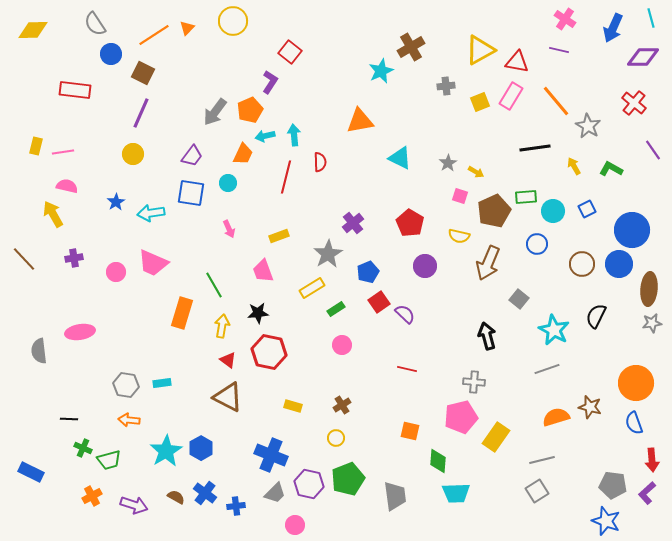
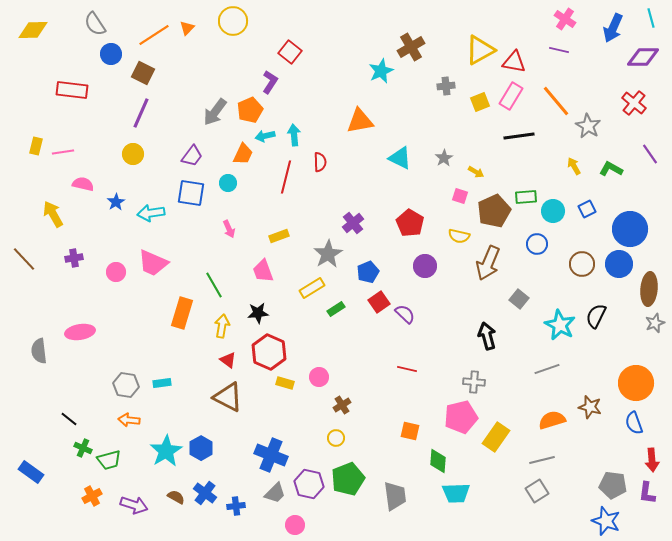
red triangle at (517, 62): moved 3 px left
red rectangle at (75, 90): moved 3 px left
black line at (535, 148): moved 16 px left, 12 px up
purple line at (653, 150): moved 3 px left, 4 px down
gray star at (448, 163): moved 4 px left, 5 px up
pink semicircle at (67, 186): moved 16 px right, 2 px up
blue circle at (632, 230): moved 2 px left, 1 px up
gray star at (652, 323): moved 3 px right; rotated 12 degrees counterclockwise
cyan star at (554, 330): moved 6 px right, 5 px up
pink circle at (342, 345): moved 23 px left, 32 px down
red hexagon at (269, 352): rotated 12 degrees clockwise
yellow rectangle at (293, 406): moved 8 px left, 23 px up
orange semicircle at (556, 417): moved 4 px left, 3 px down
black line at (69, 419): rotated 36 degrees clockwise
blue rectangle at (31, 472): rotated 10 degrees clockwise
purple L-shape at (647, 493): rotated 40 degrees counterclockwise
